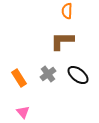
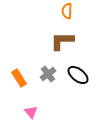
pink triangle: moved 8 px right
